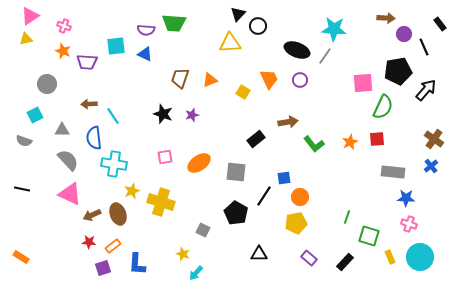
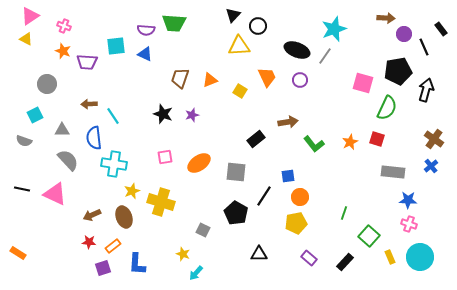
black triangle at (238, 14): moved 5 px left, 1 px down
black rectangle at (440, 24): moved 1 px right, 5 px down
cyan star at (334, 29): rotated 25 degrees counterclockwise
yellow triangle at (26, 39): rotated 40 degrees clockwise
yellow triangle at (230, 43): moved 9 px right, 3 px down
orange trapezoid at (269, 79): moved 2 px left, 2 px up
pink square at (363, 83): rotated 20 degrees clockwise
black arrow at (426, 90): rotated 25 degrees counterclockwise
yellow square at (243, 92): moved 3 px left, 1 px up
green semicircle at (383, 107): moved 4 px right, 1 px down
red square at (377, 139): rotated 21 degrees clockwise
blue square at (284, 178): moved 4 px right, 2 px up
pink triangle at (70, 194): moved 15 px left
blue star at (406, 198): moved 2 px right, 2 px down
brown ellipse at (118, 214): moved 6 px right, 3 px down
green line at (347, 217): moved 3 px left, 4 px up
green square at (369, 236): rotated 25 degrees clockwise
orange rectangle at (21, 257): moved 3 px left, 4 px up
